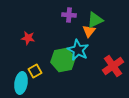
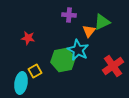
green triangle: moved 7 px right, 2 px down
